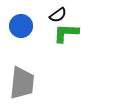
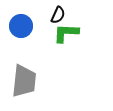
black semicircle: rotated 30 degrees counterclockwise
gray trapezoid: moved 2 px right, 2 px up
